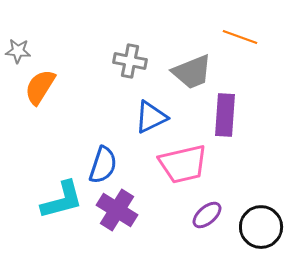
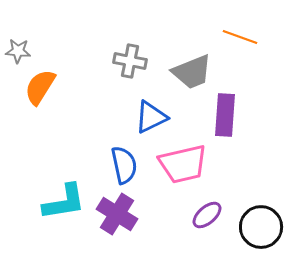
blue semicircle: moved 21 px right; rotated 30 degrees counterclockwise
cyan L-shape: moved 2 px right, 2 px down; rotated 6 degrees clockwise
purple cross: moved 4 px down
